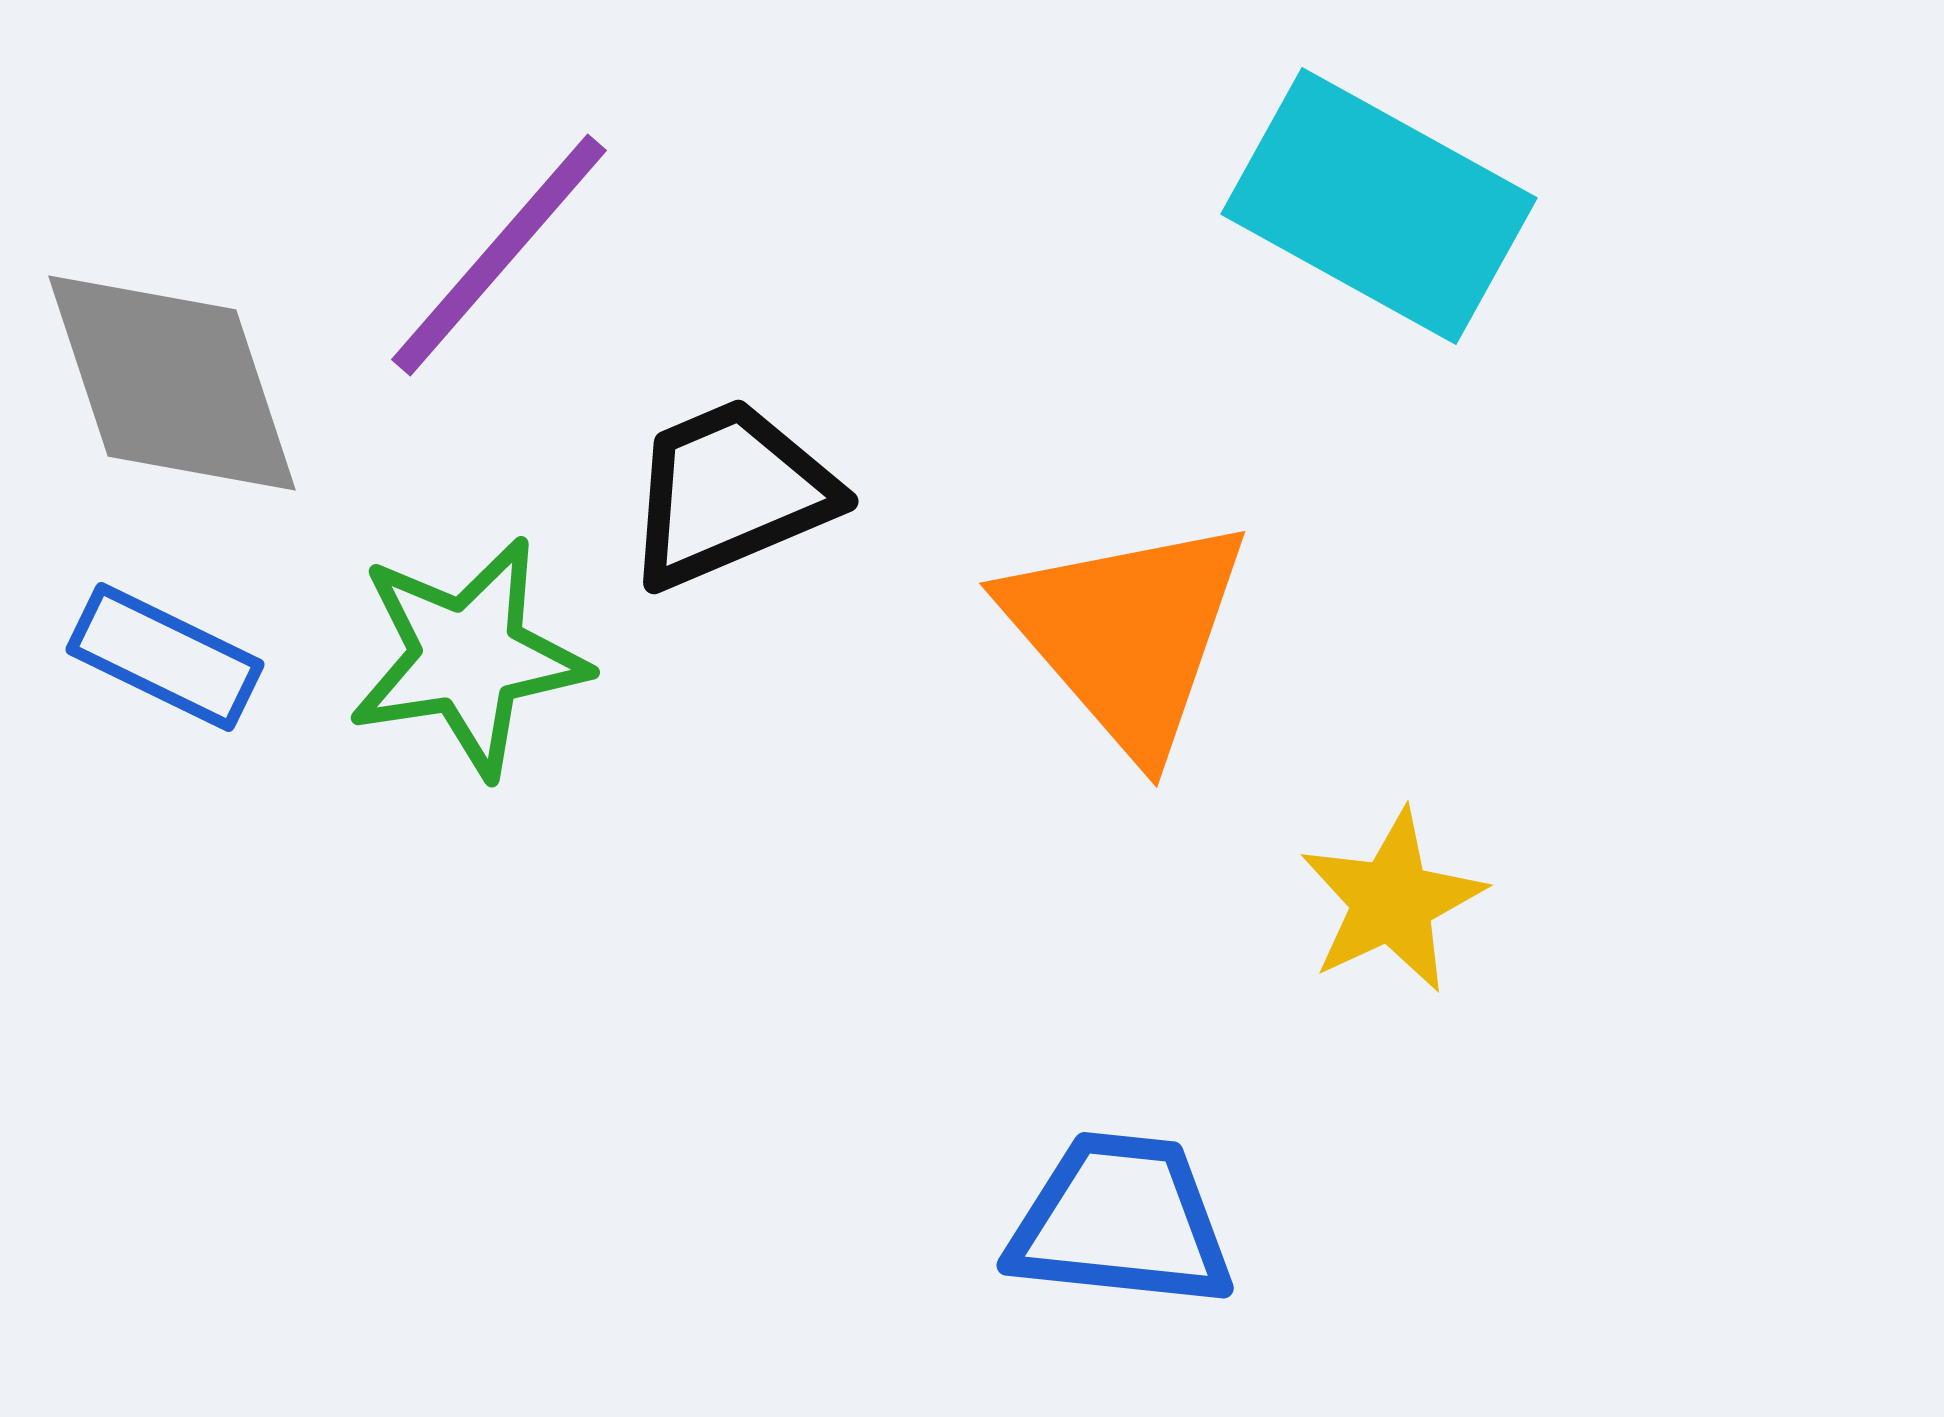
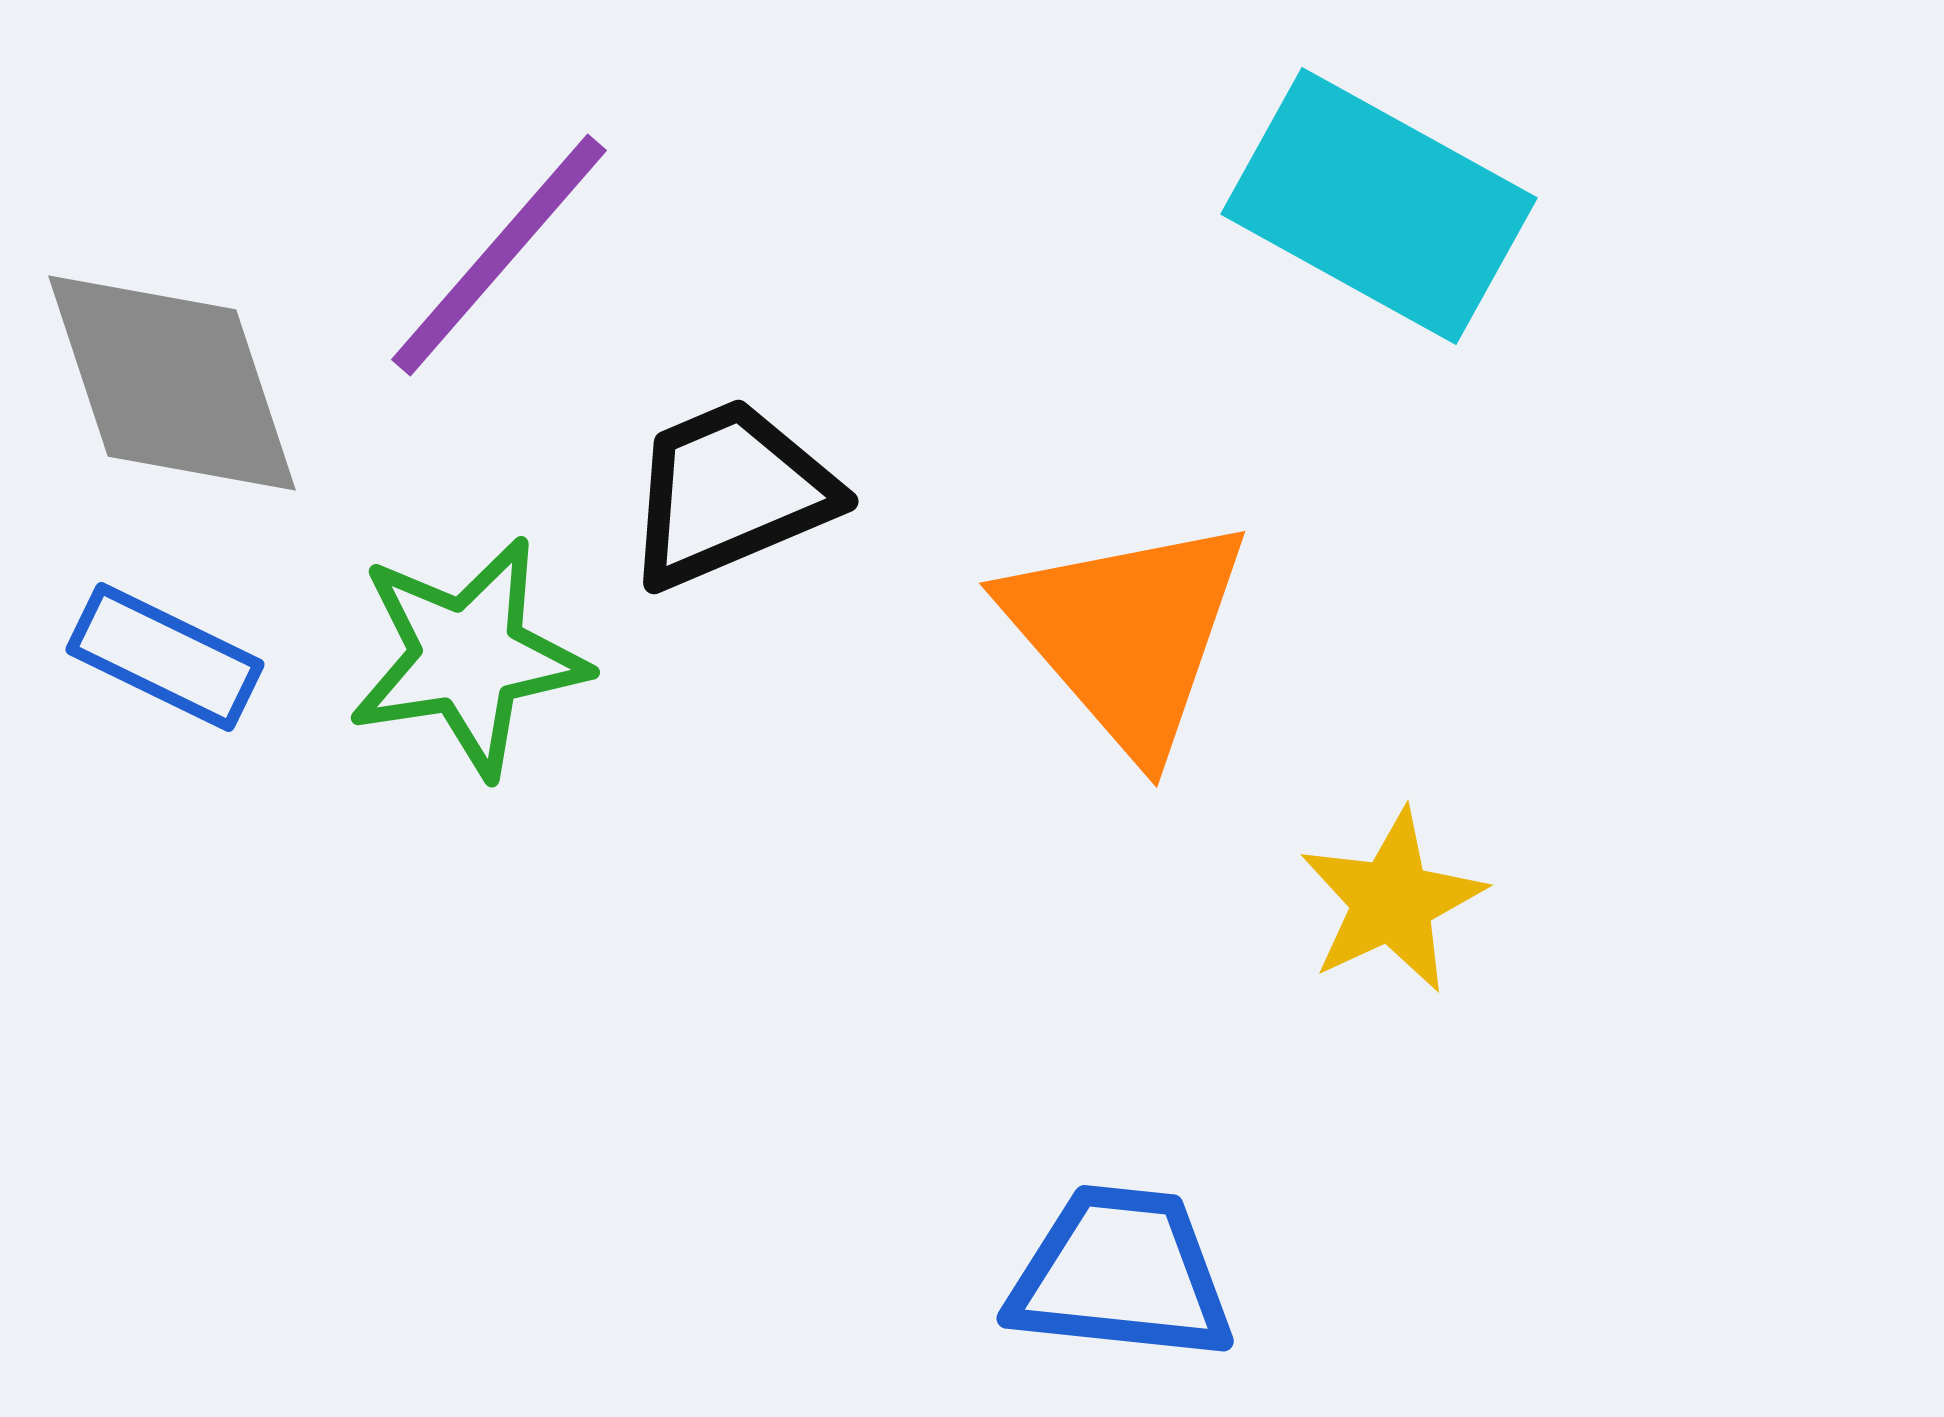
blue trapezoid: moved 53 px down
